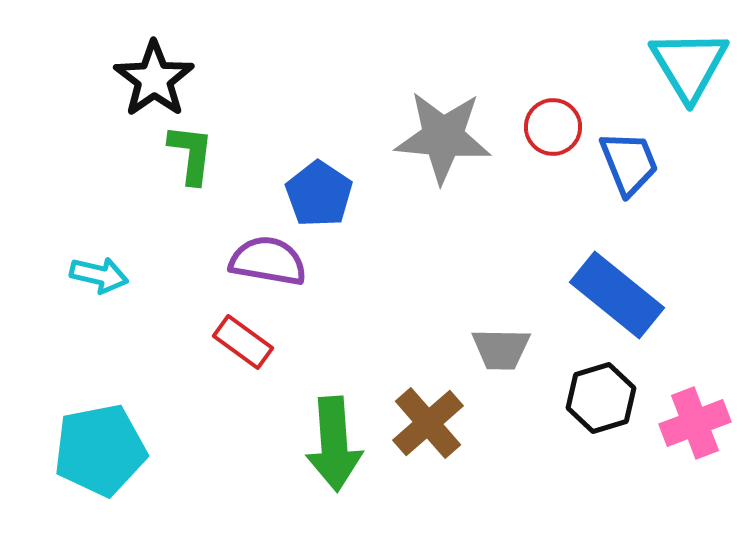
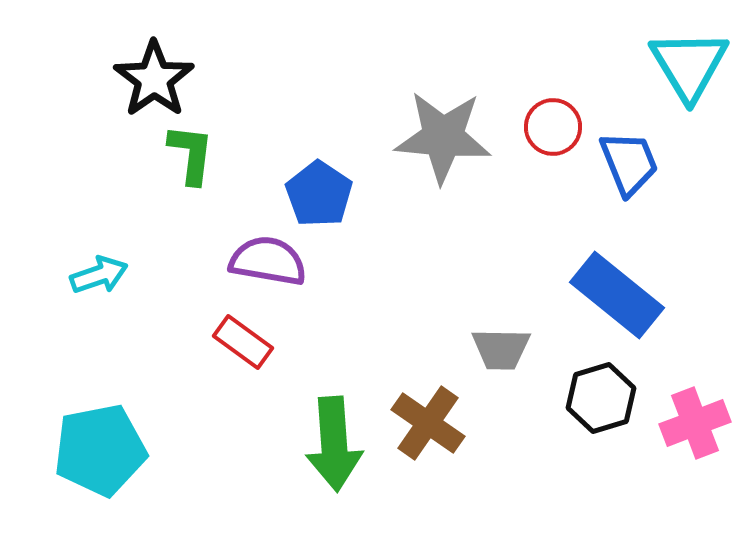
cyan arrow: rotated 32 degrees counterclockwise
brown cross: rotated 14 degrees counterclockwise
